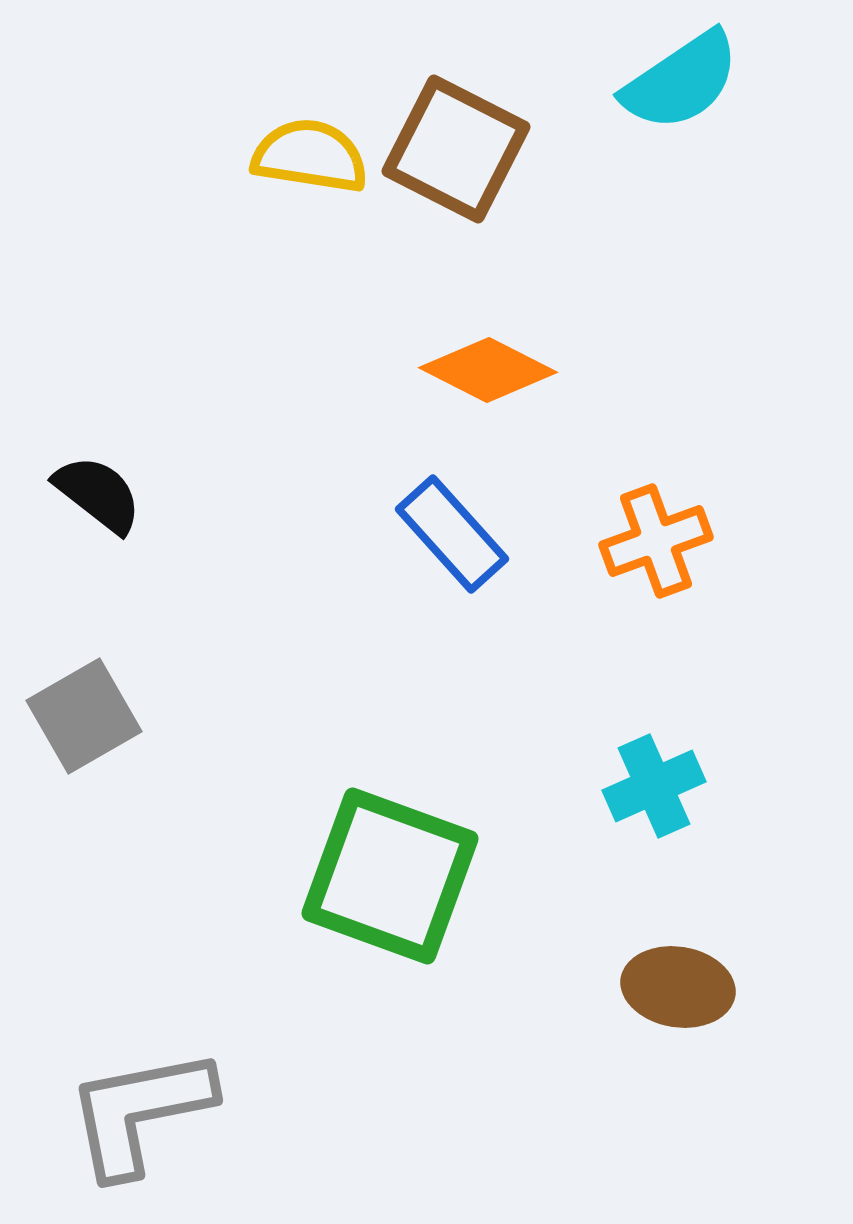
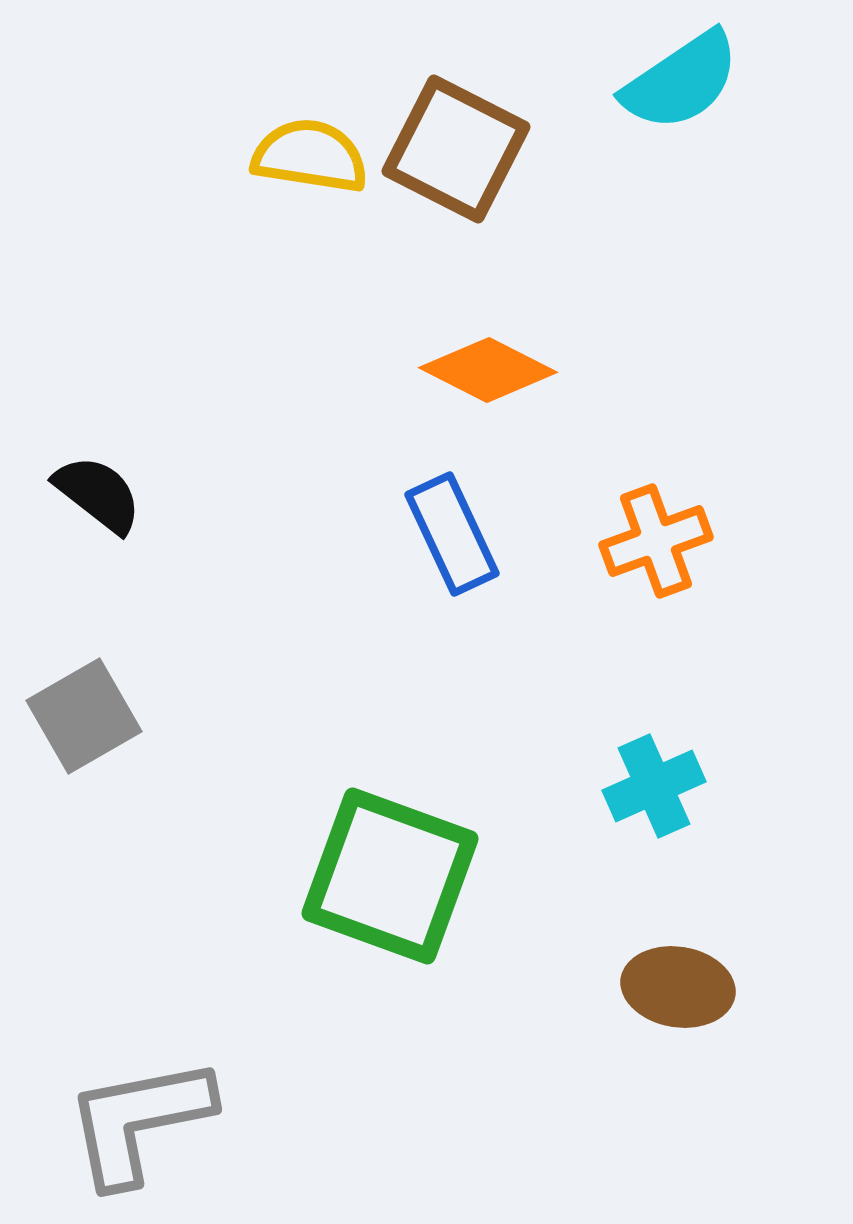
blue rectangle: rotated 17 degrees clockwise
gray L-shape: moved 1 px left, 9 px down
